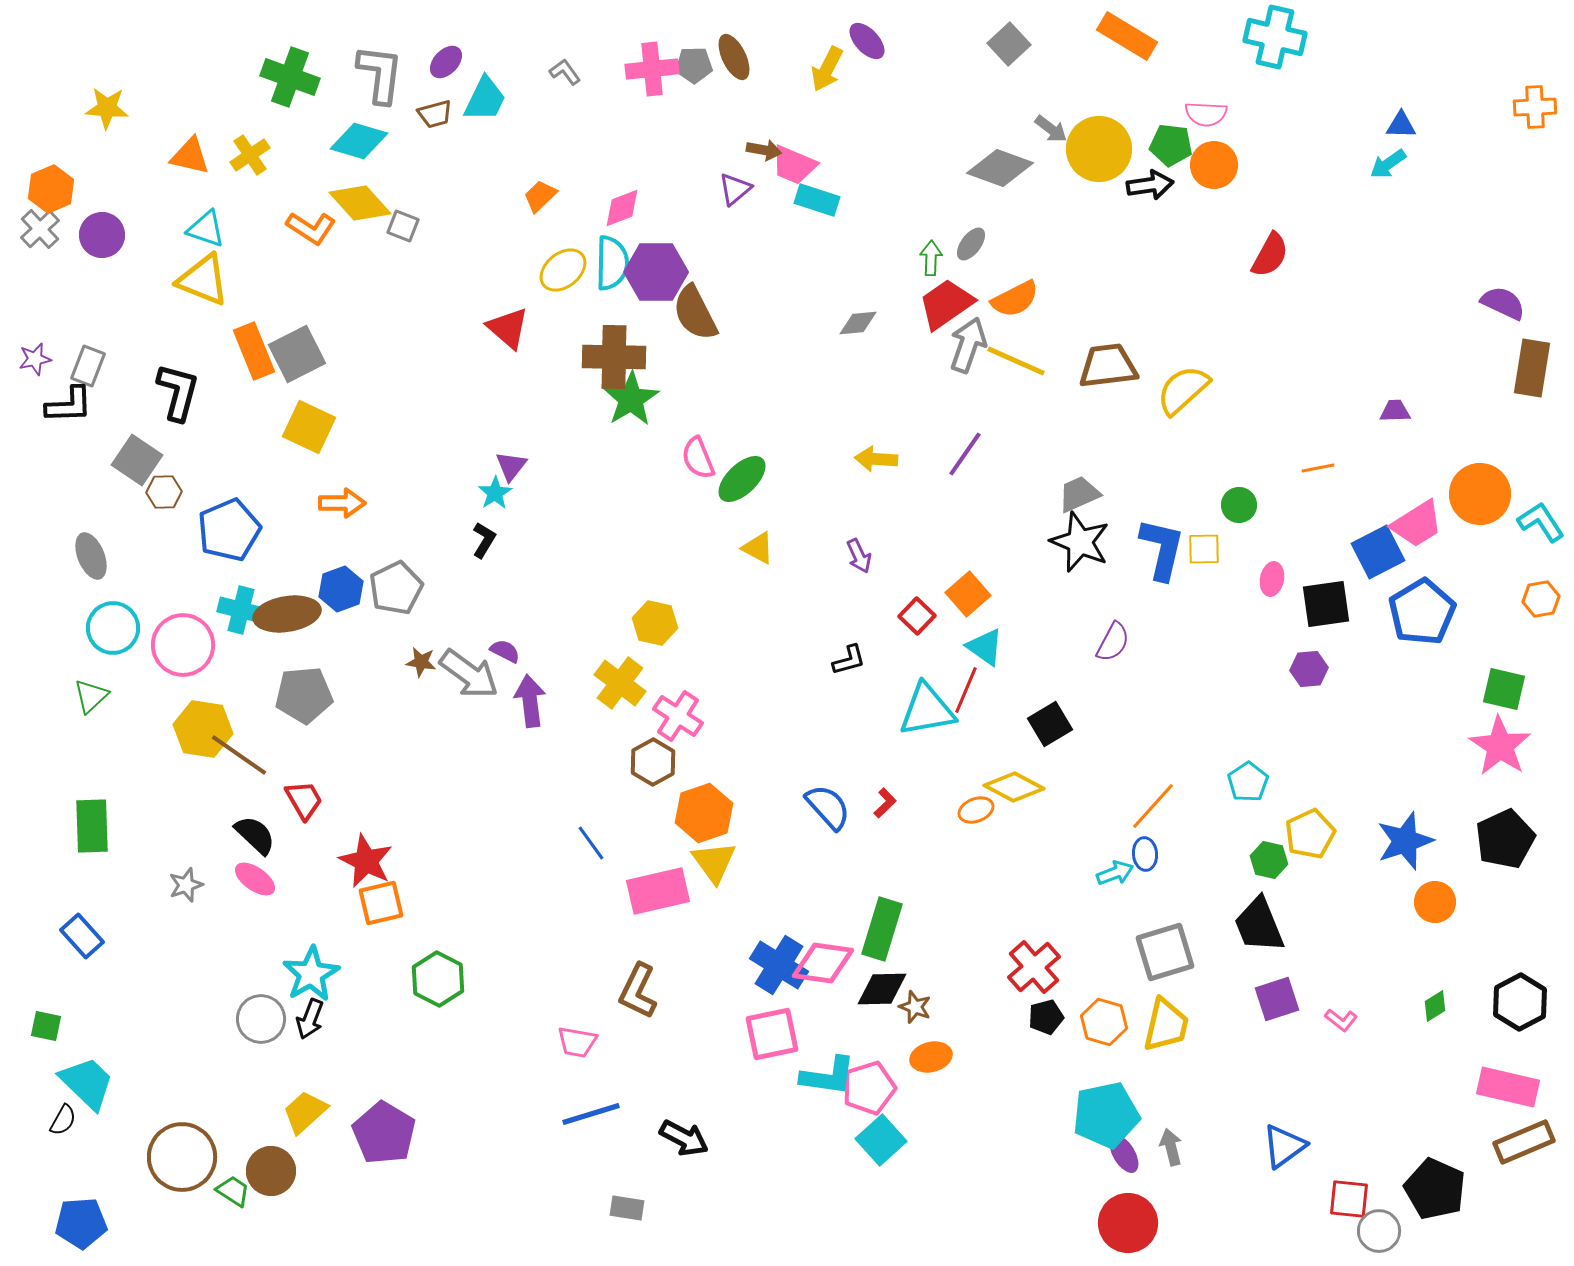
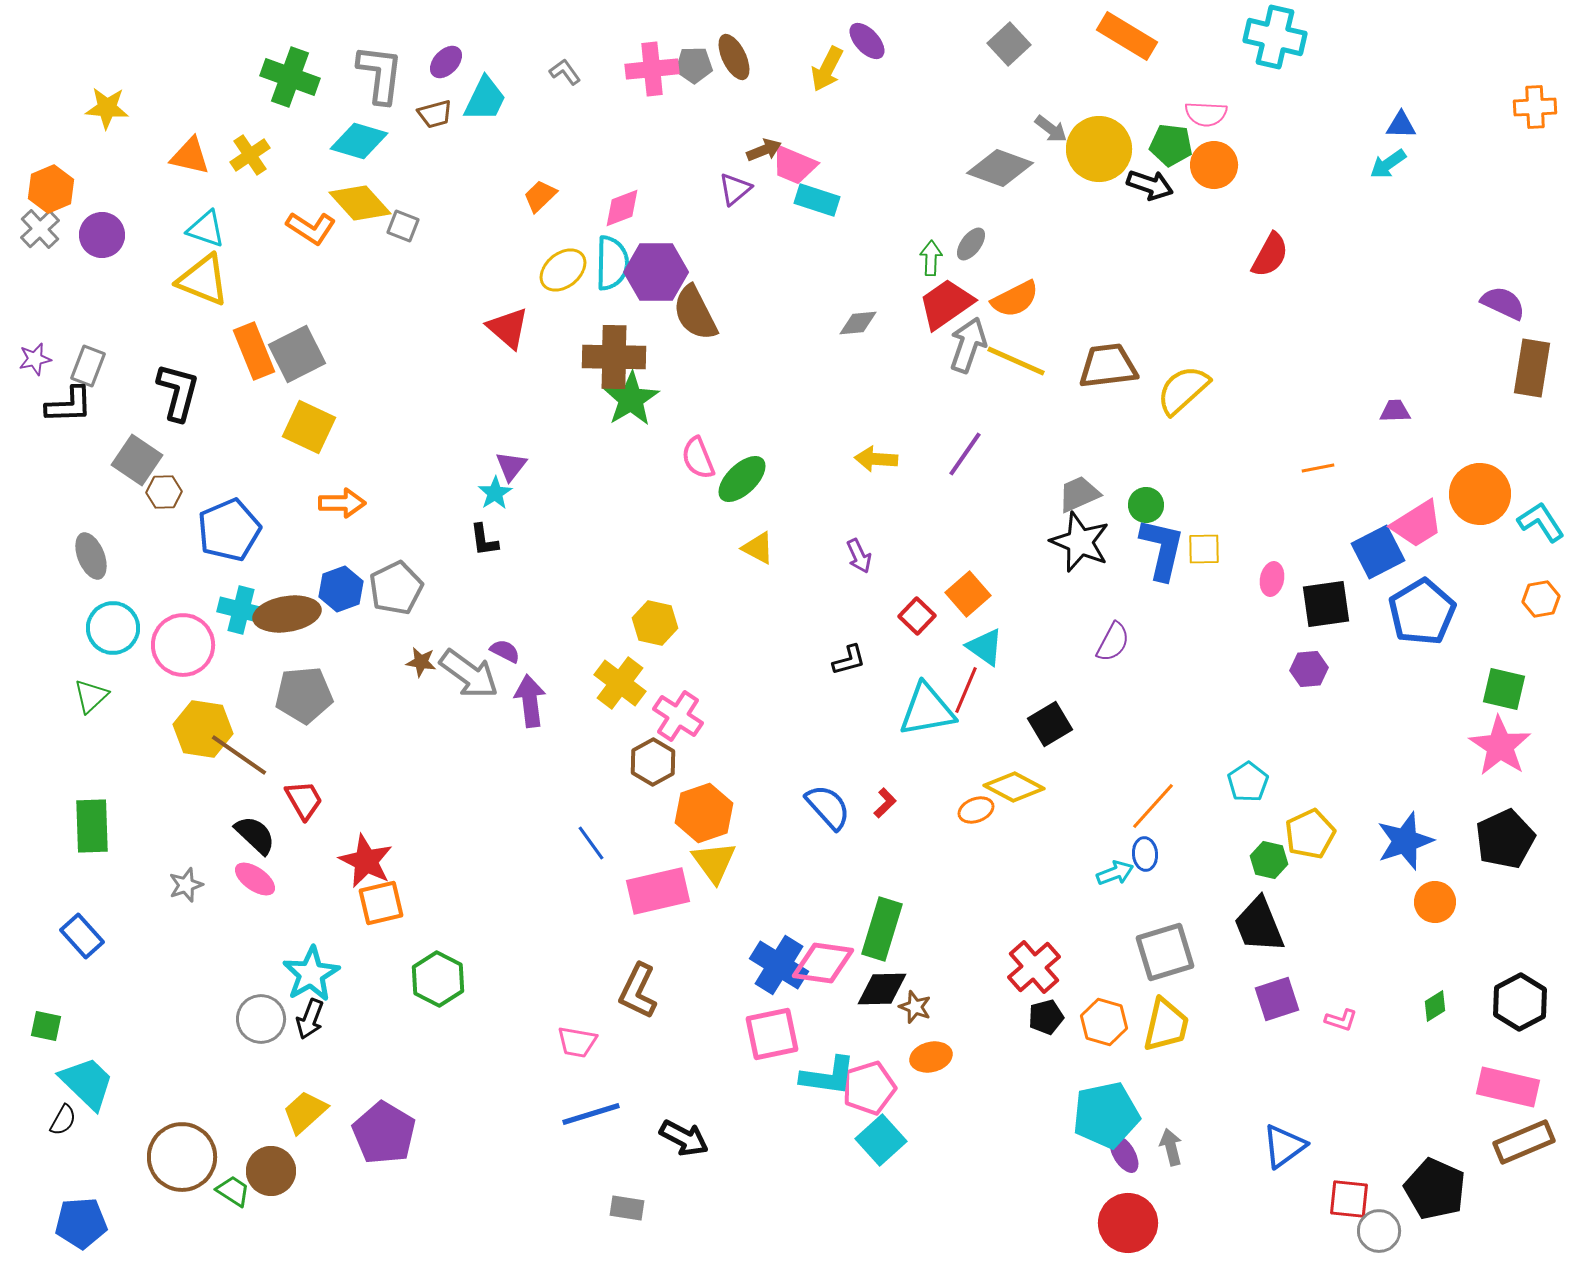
brown arrow at (764, 150): rotated 32 degrees counterclockwise
black arrow at (1150, 185): rotated 27 degrees clockwise
green circle at (1239, 505): moved 93 px left
black L-shape at (484, 540): rotated 141 degrees clockwise
pink L-shape at (1341, 1020): rotated 20 degrees counterclockwise
